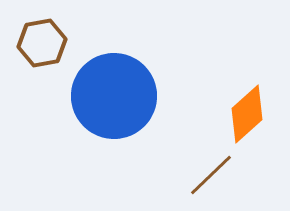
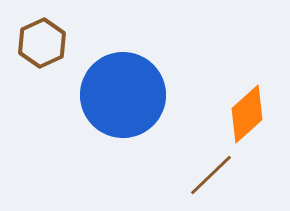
brown hexagon: rotated 15 degrees counterclockwise
blue circle: moved 9 px right, 1 px up
